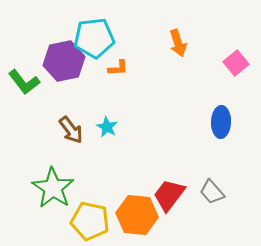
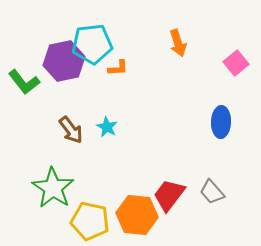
cyan pentagon: moved 2 px left, 6 px down
